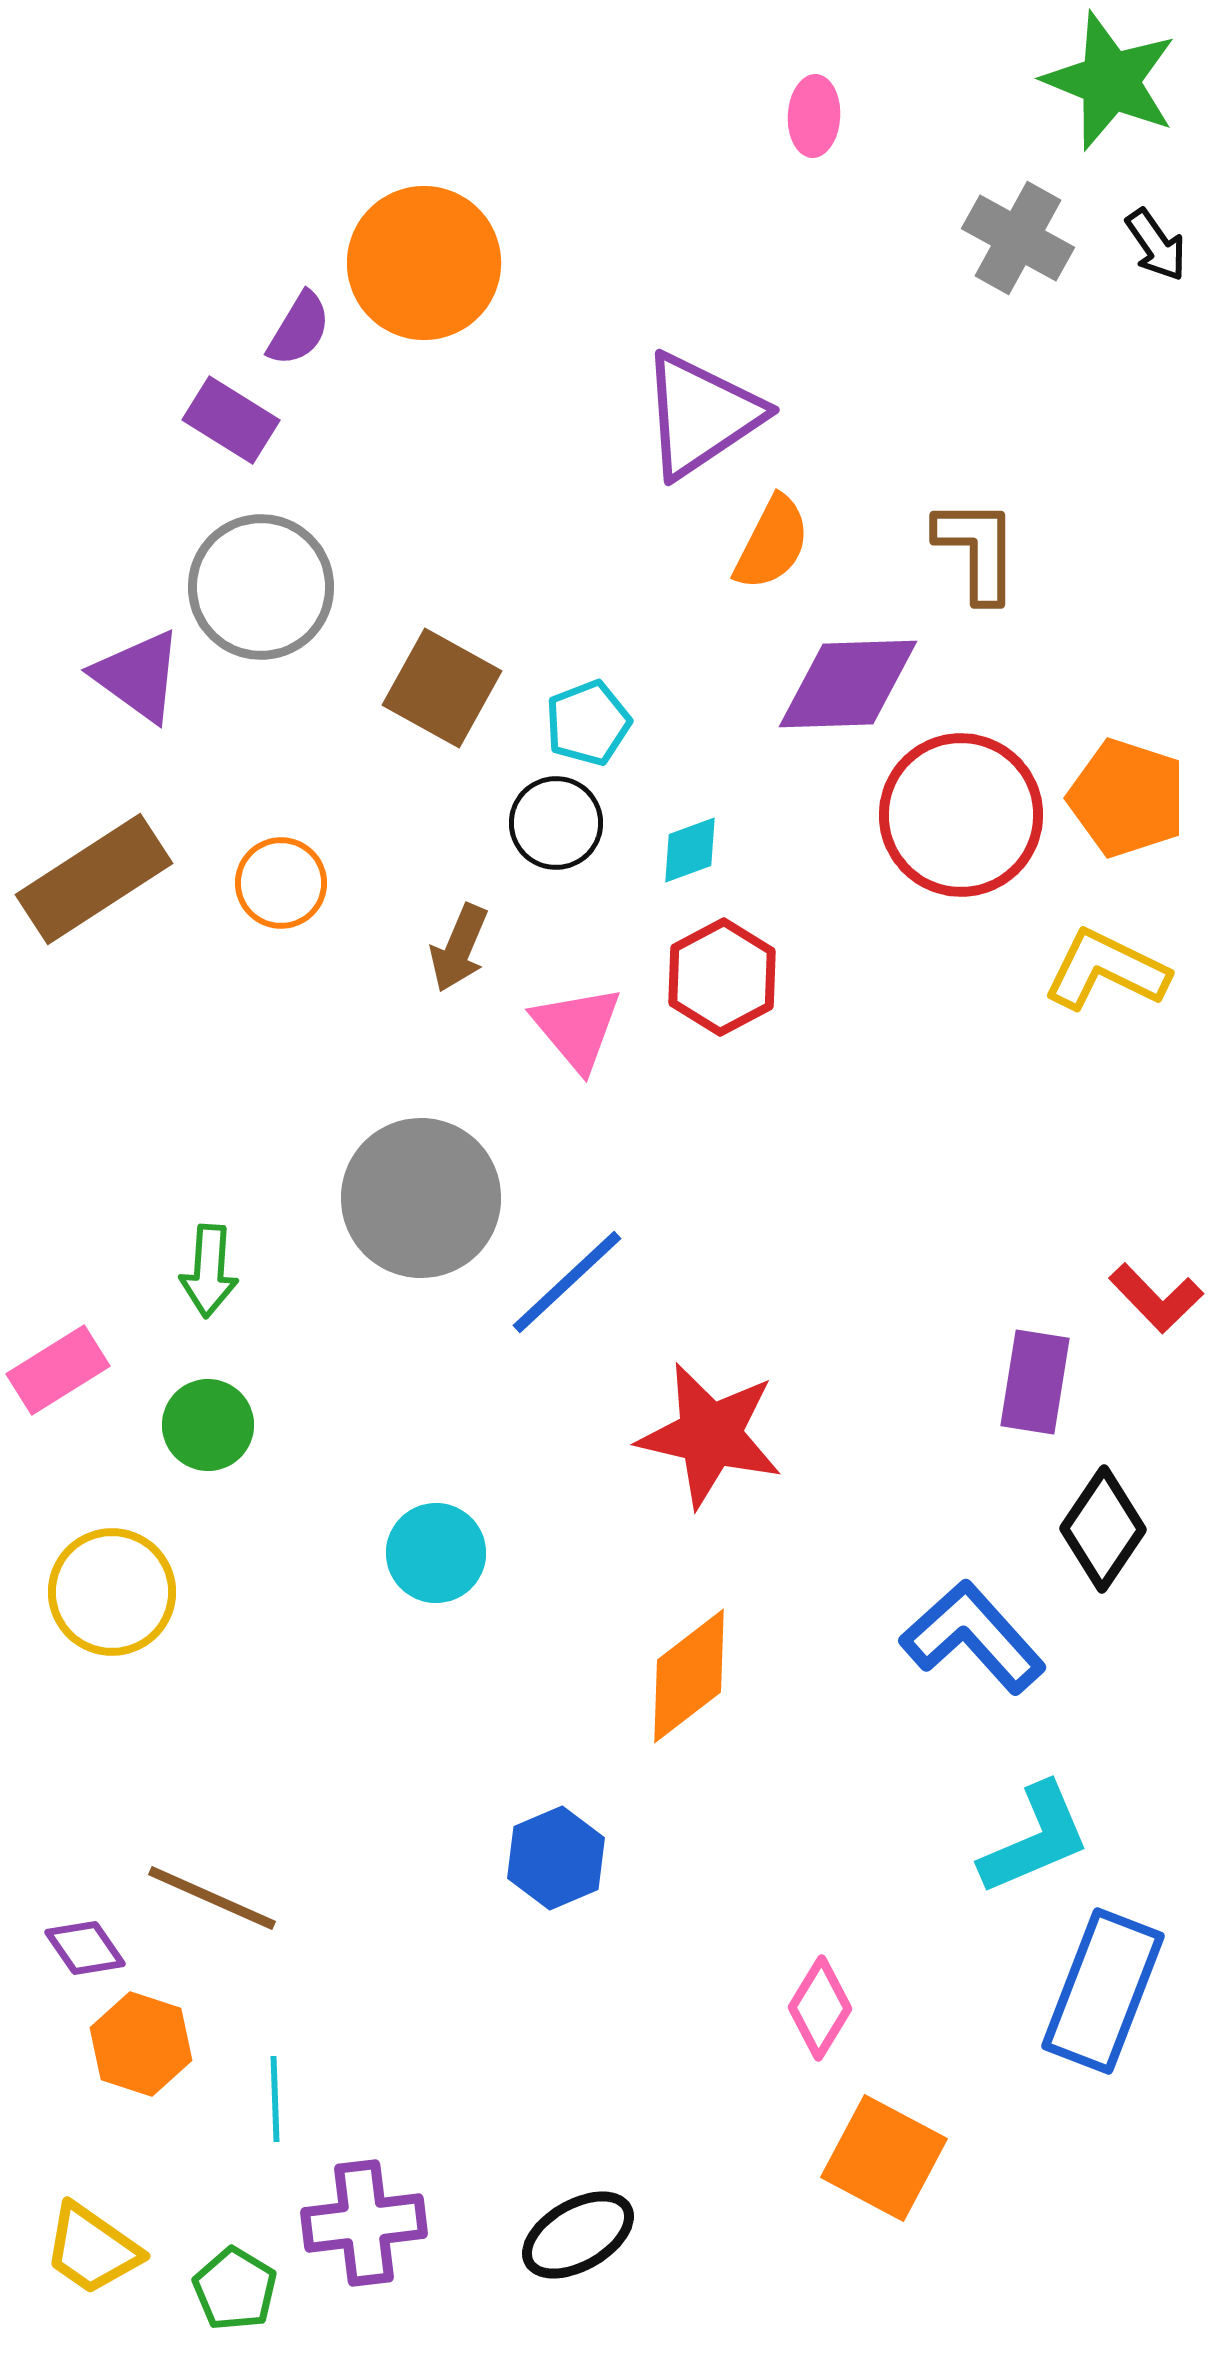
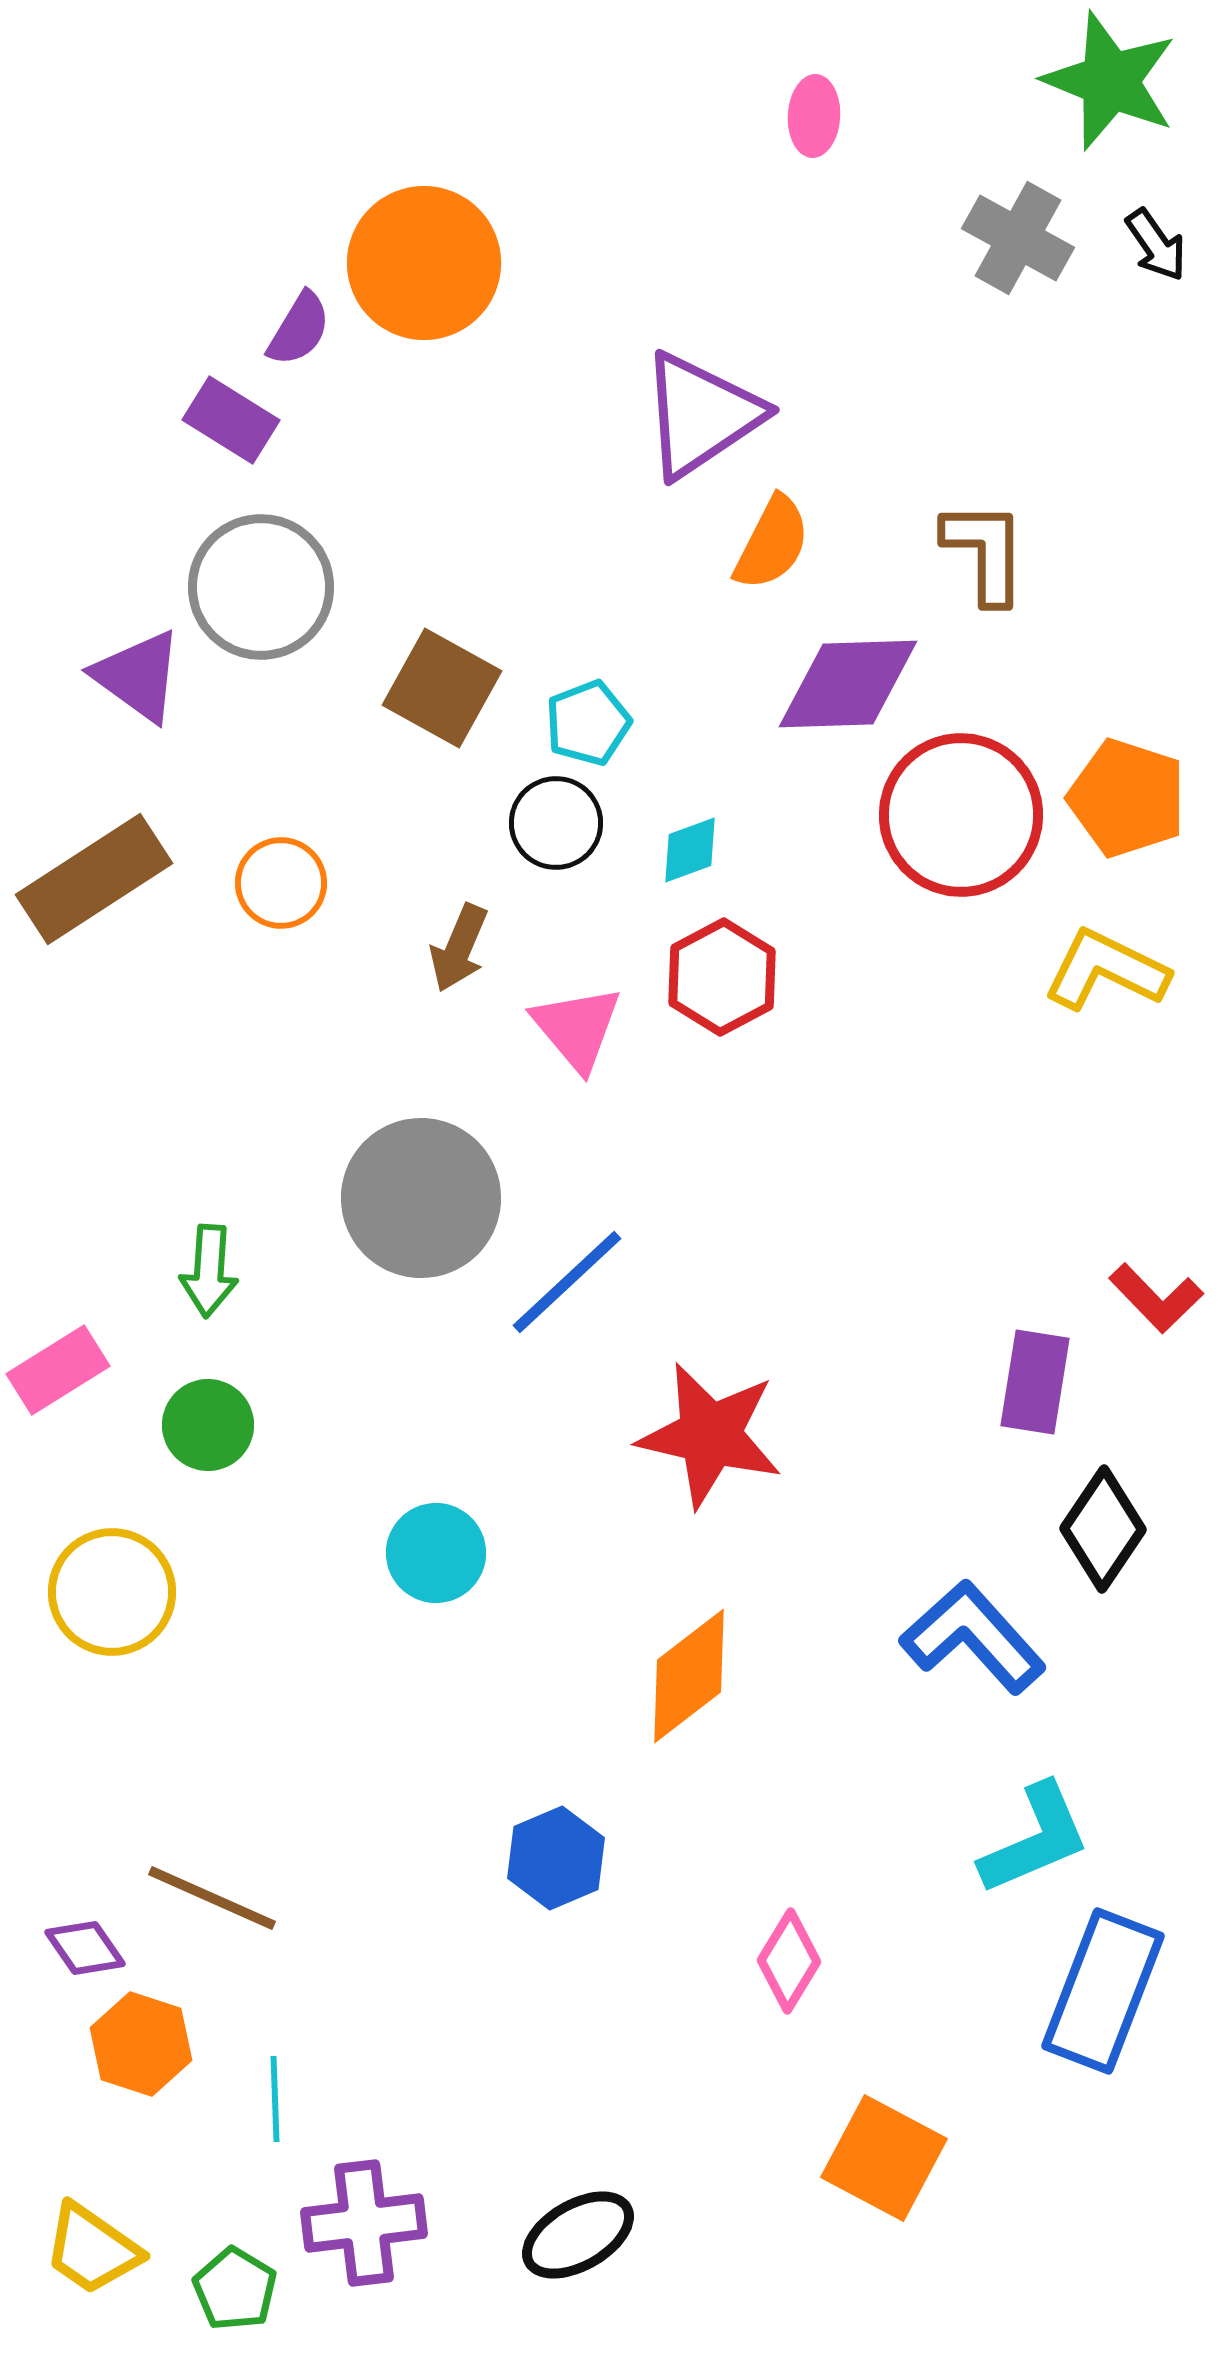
brown L-shape at (977, 550): moved 8 px right, 2 px down
pink diamond at (820, 2008): moved 31 px left, 47 px up
